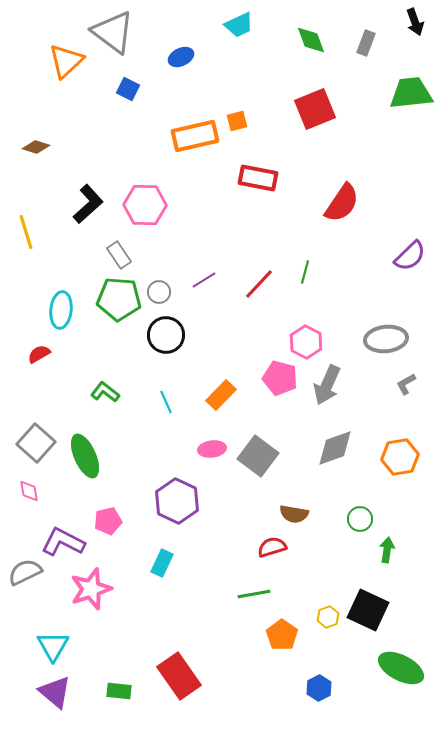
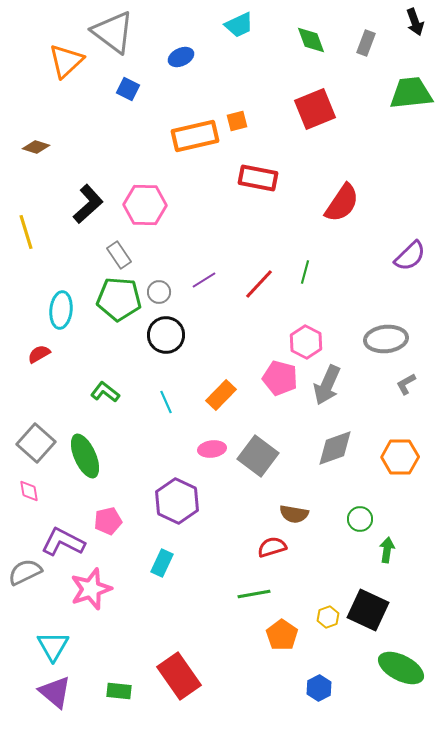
orange hexagon at (400, 457): rotated 9 degrees clockwise
